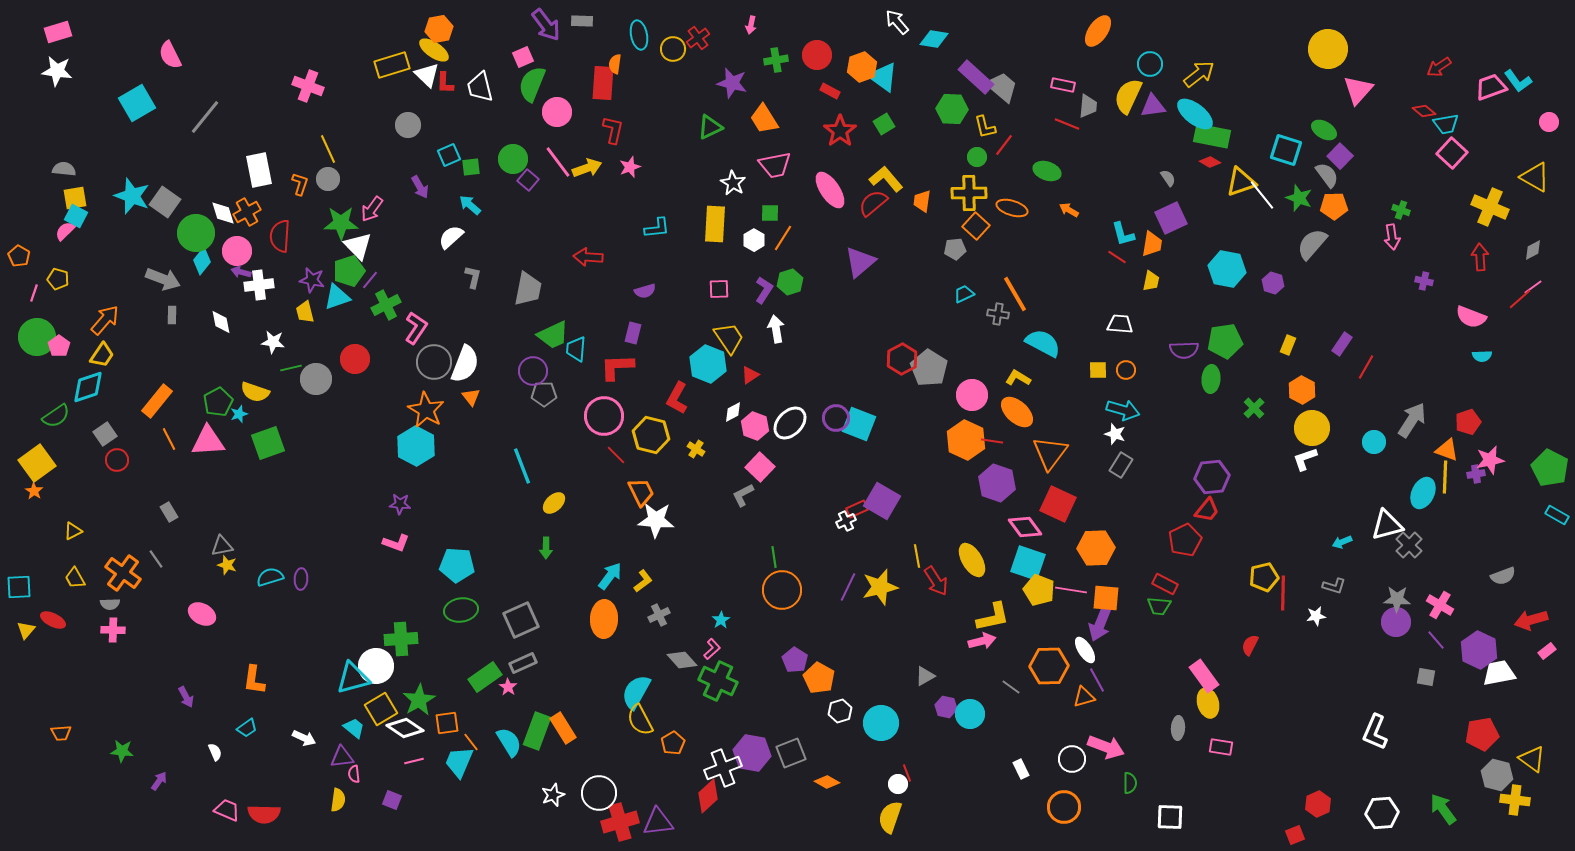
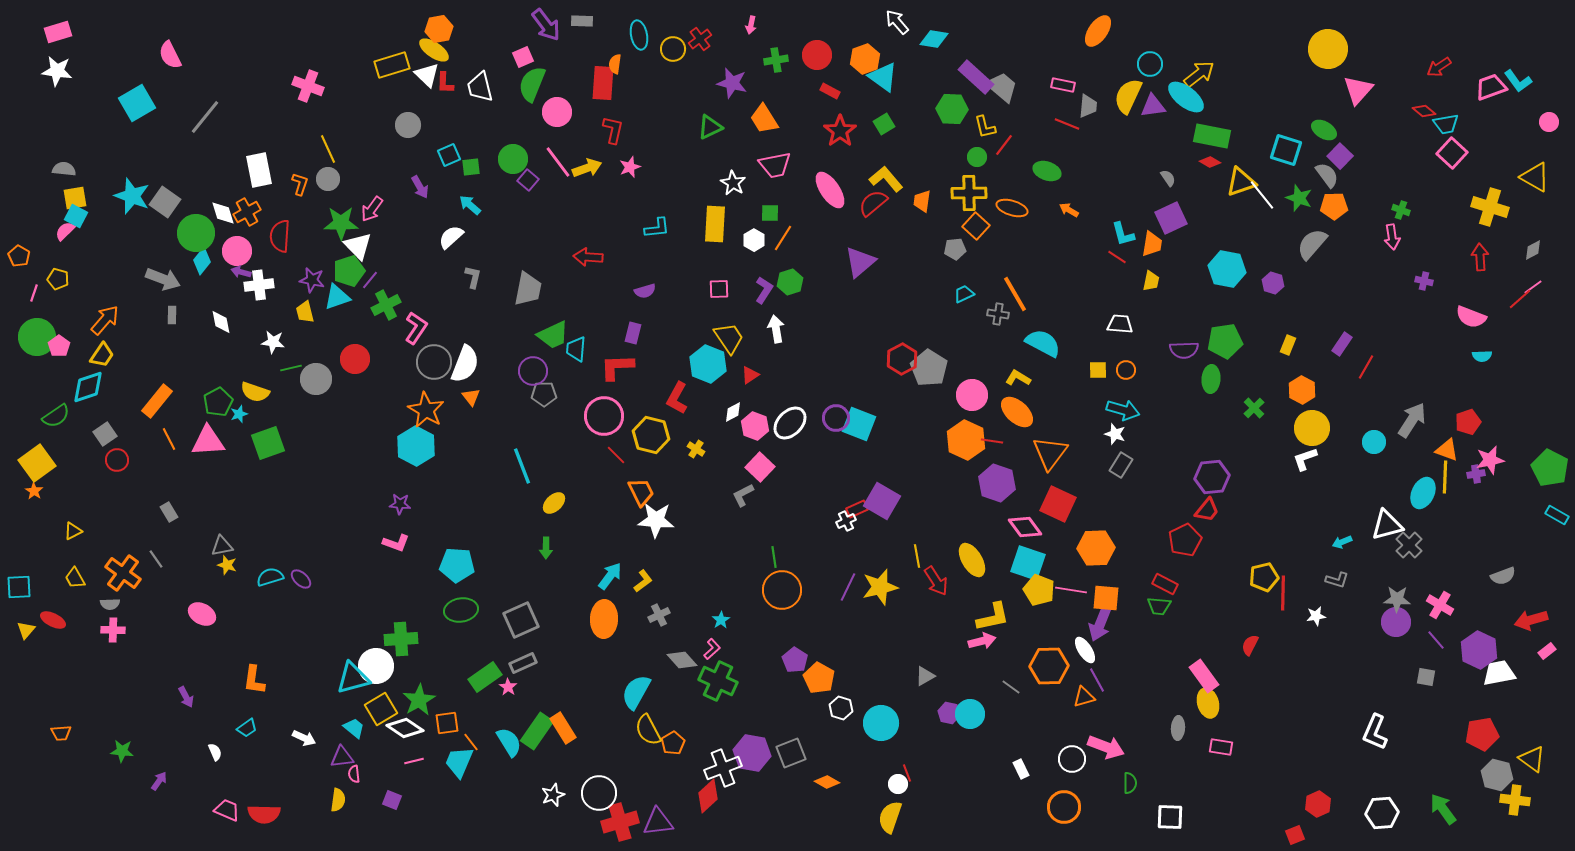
red cross at (698, 38): moved 2 px right, 1 px down
orange hexagon at (862, 67): moved 3 px right, 8 px up
cyan ellipse at (1195, 114): moved 9 px left, 17 px up
yellow cross at (1490, 207): rotated 6 degrees counterclockwise
purple ellipse at (301, 579): rotated 50 degrees counterclockwise
gray L-shape at (1334, 586): moved 3 px right, 6 px up
purple hexagon at (946, 707): moved 3 px right, 6 px down
white hexagon at (840, 711): moved 1 px right, 3 px up; rotated 25 degrees counterclockwise
yellow semicircle at (640, 720): moved 8 px right, 10 px down
green rectangle at (537, 731): rotated 15 degrees clockwise
